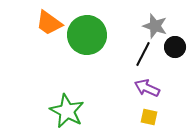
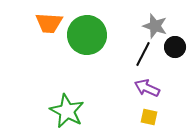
orange trapezoid: rotated 32 degrees counterclockwise
